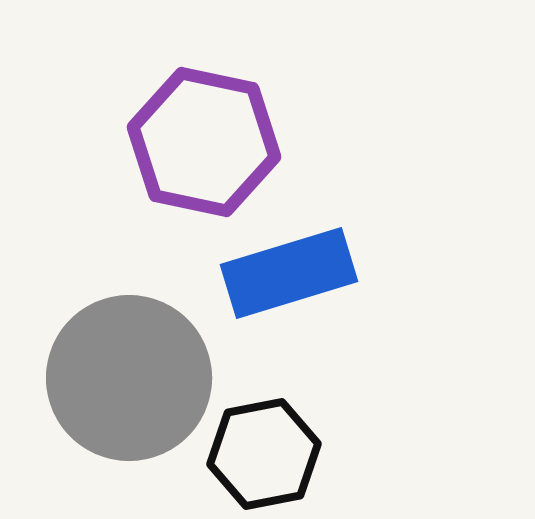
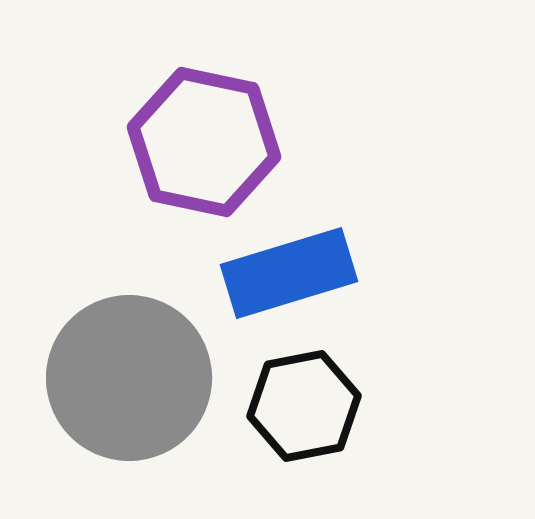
black hexagon: moved 40 px right, 48 px up
